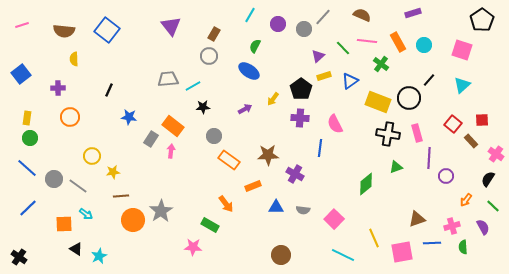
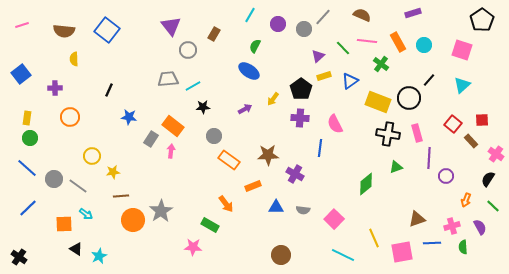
gray circle at (209, 56): moved 21 px left, 6 px up
purple cross at (58, 88): moved 3 px left
orange arrow at (466, 200): rotated 16 degrees counterclockwise
purple semicircle at (483, 227): moved 3 px left
